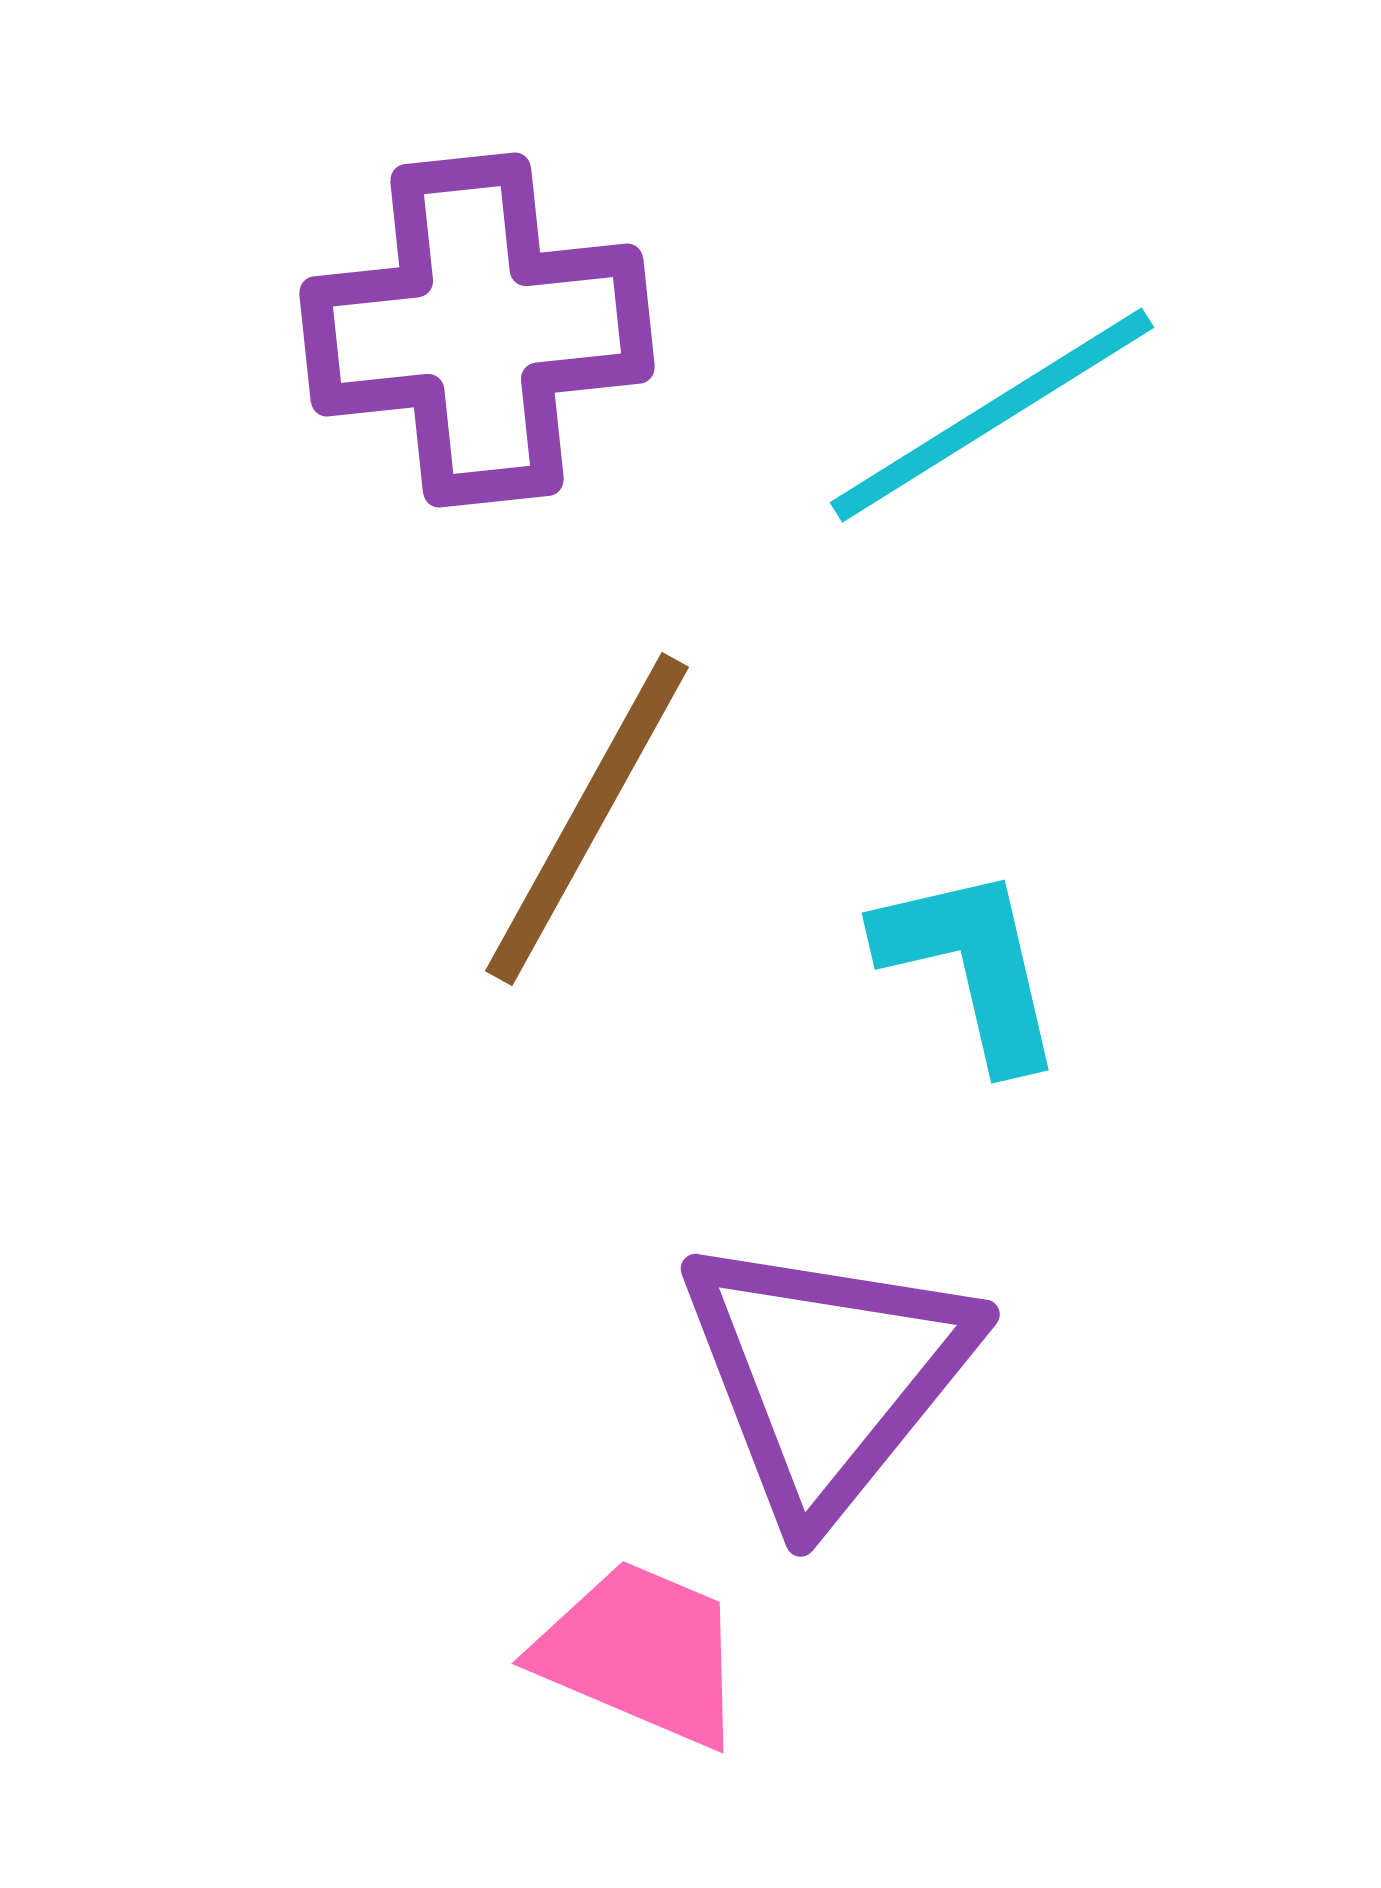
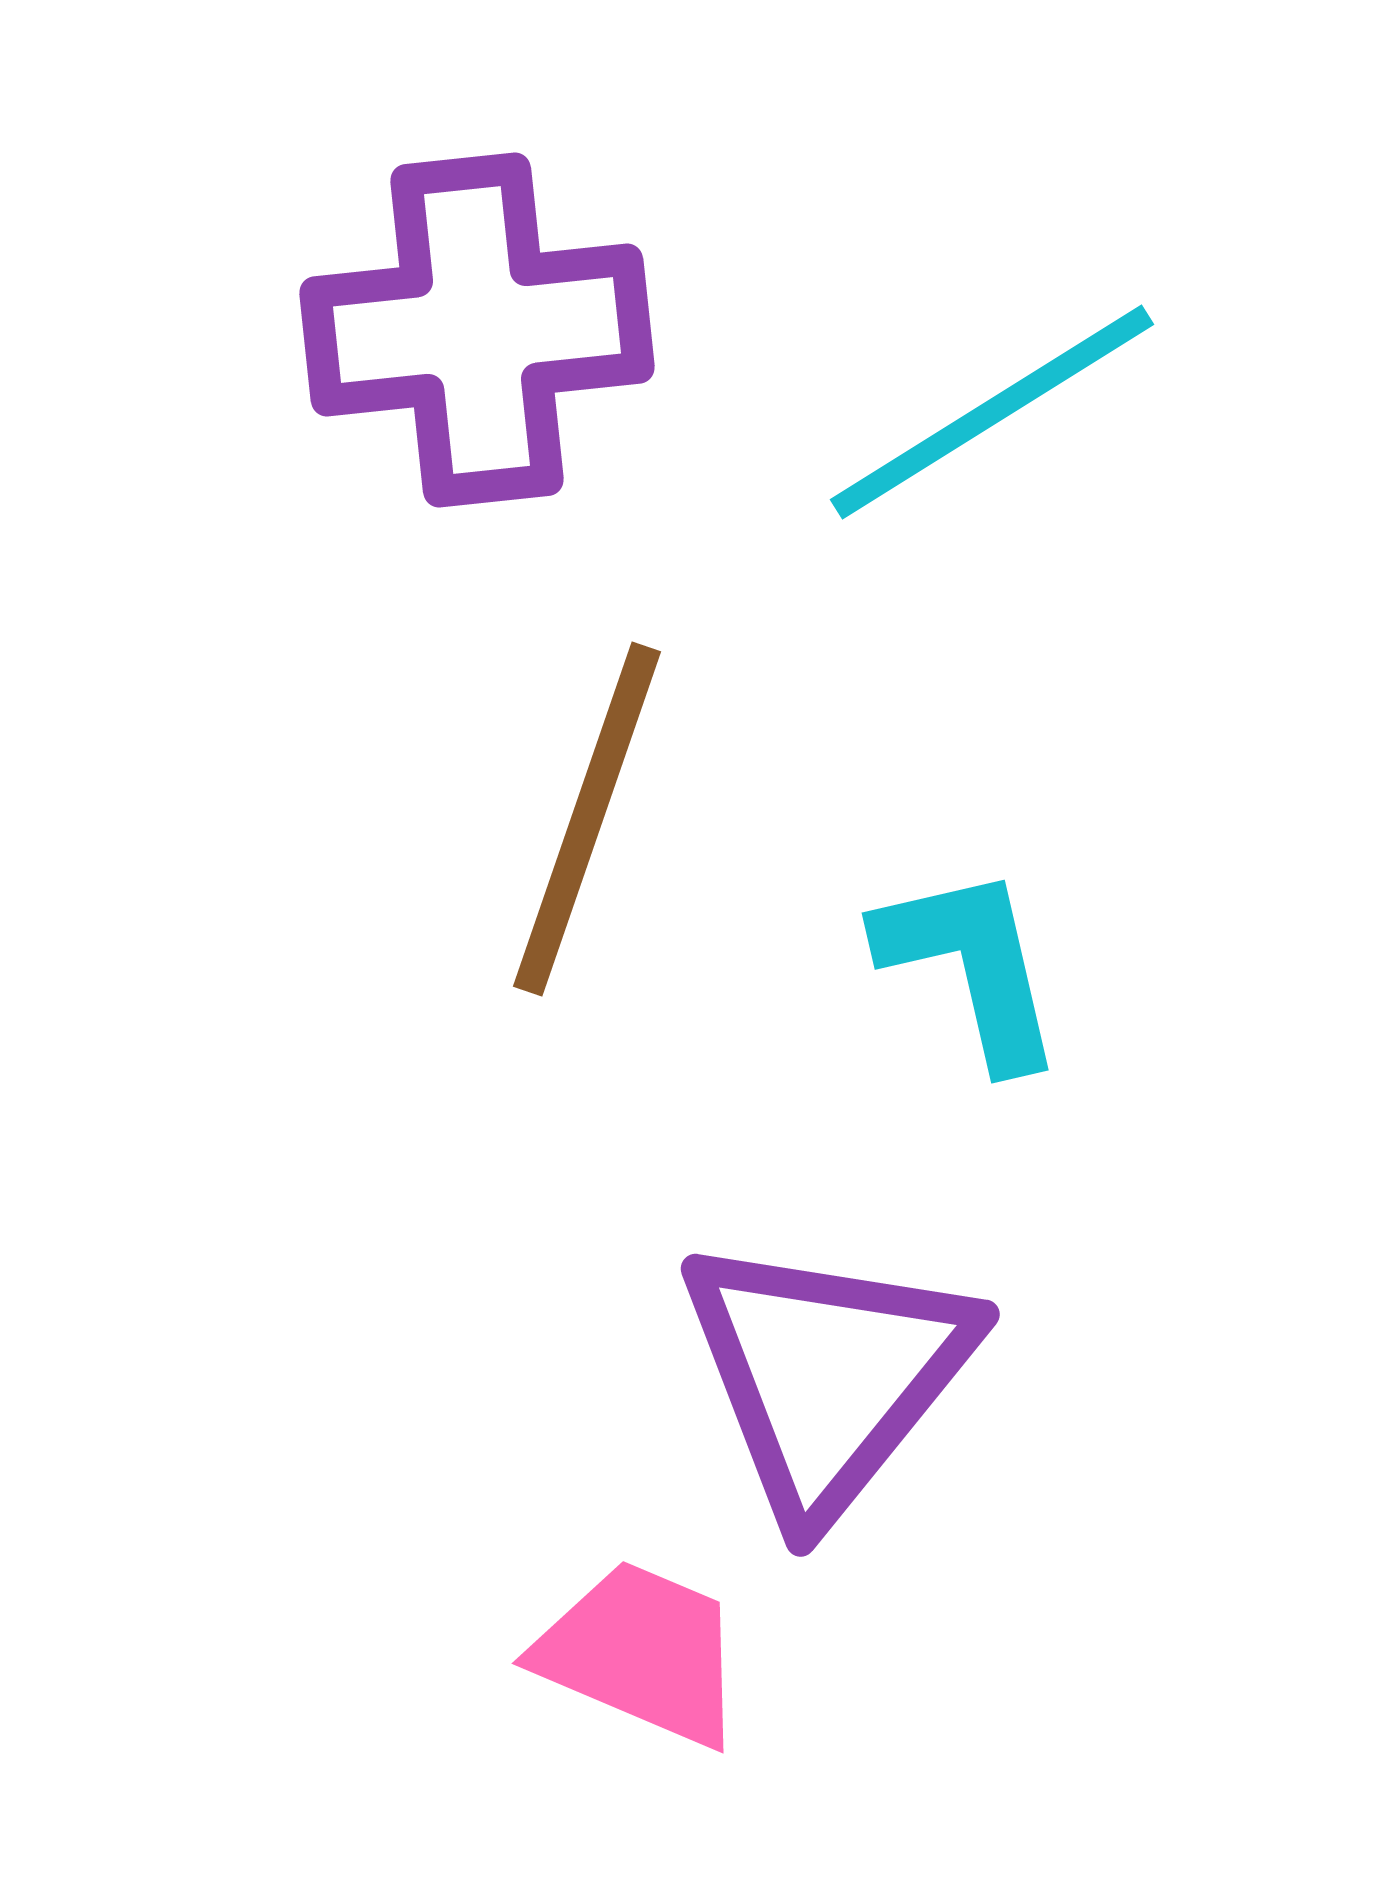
cyan line: moved 3 px up
brown line: rotated 10 degrees counterclockwise
